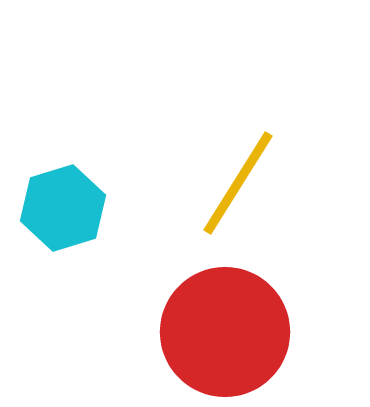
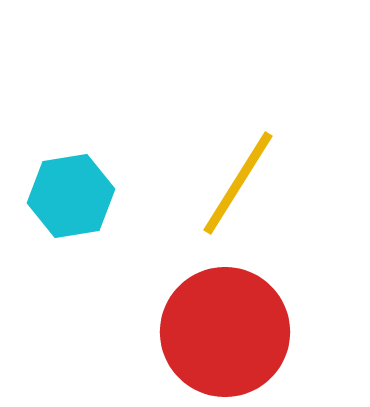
cyan hexagon: moved 8 px right, 12 px up; rotated 8 degrees clockwise
